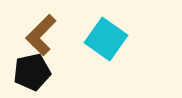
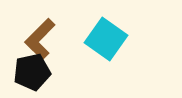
brown L-shape: moved 1 px left, 4 px down
